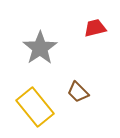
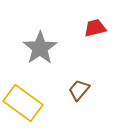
brown trapezoid: moved 1 px right, 2 px up; rotated 85 degrees clockwise
yellow rectangle: moved 12 px left, 4 px up; rotated 15 degrees counterclockwise
